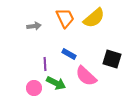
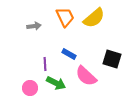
orange trapezoid: moved 1 px up
pink circle: moved 4 px left
